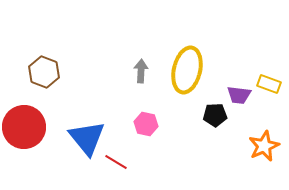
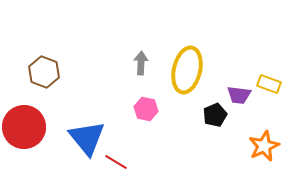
gray arrow: moved 8 px up
black pentagon: rotated 20 degrees counterclockwise
pink hexagon: moved 15 px up
